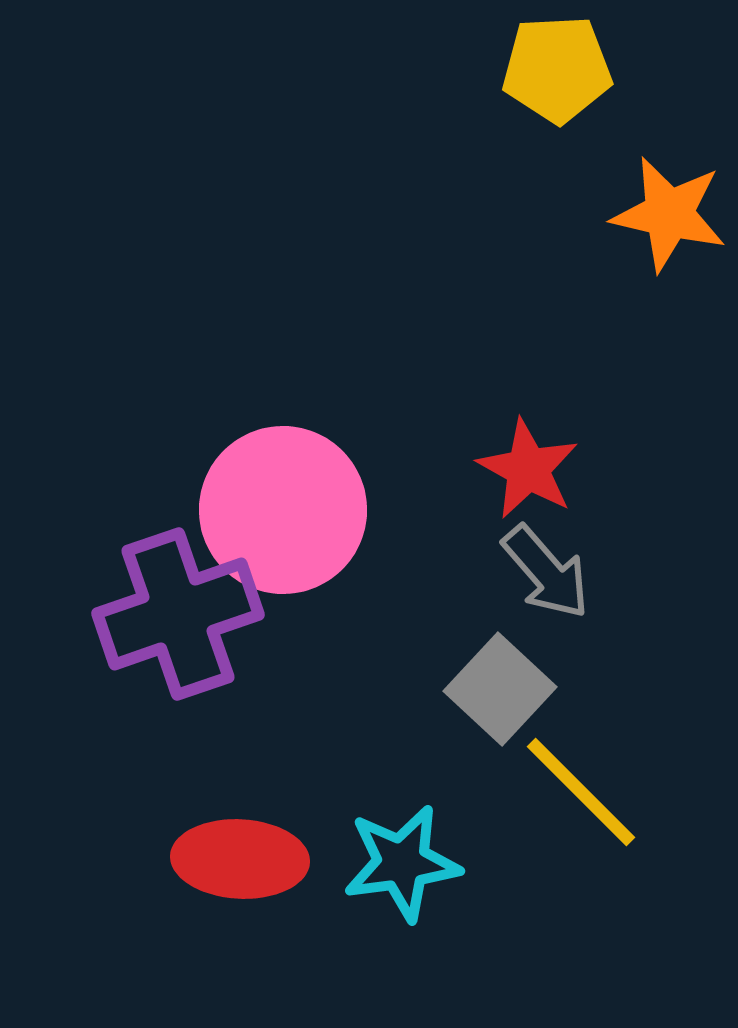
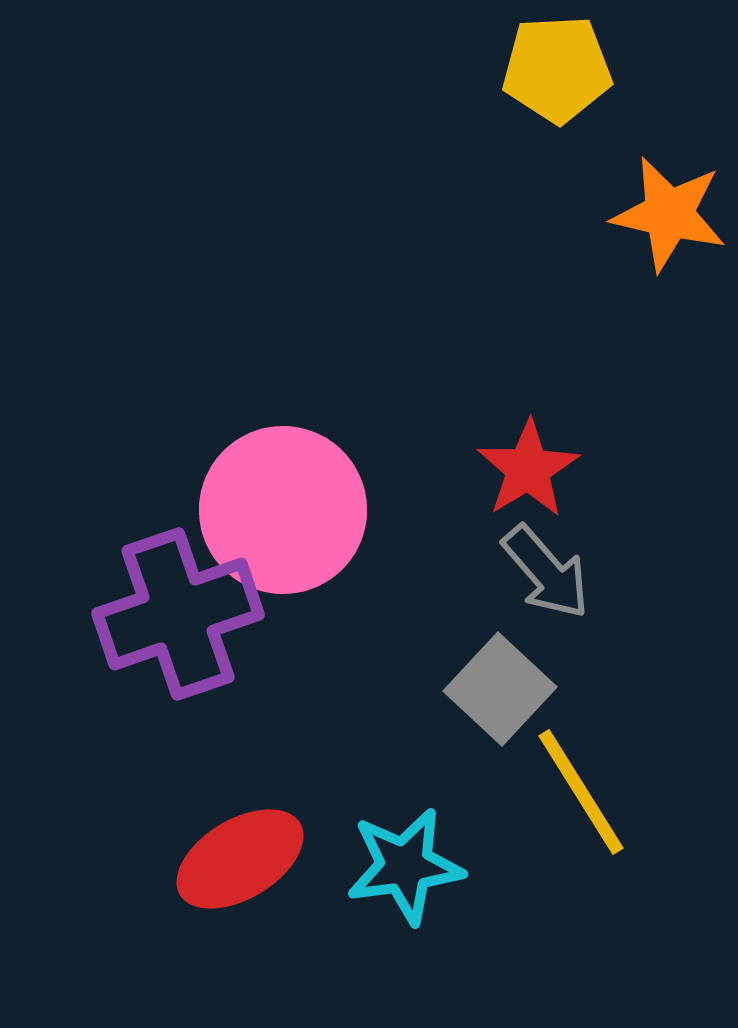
red star: rotated 12 degrees clockwise
yellow line: rotated 13 degrees clockwise
red ellipse: rotated 34 degrees counterclockwise
cyan star: moved 3 px right, 3 px down
